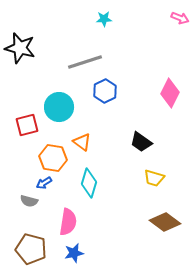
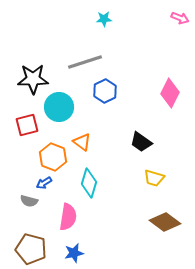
black star: moved 13 px right, 31 px down; rotated 16 degrees counterclockwise
orange hexagon: moved 1 px up; rotated 12 degrees clockwise
pink semicircle: moved 5 px up
